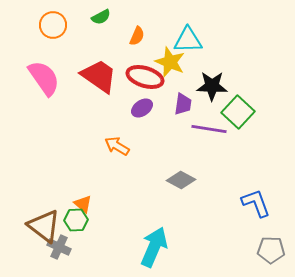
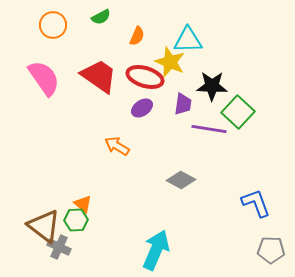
cyan arrow: moved 2 px right, 3 px down
